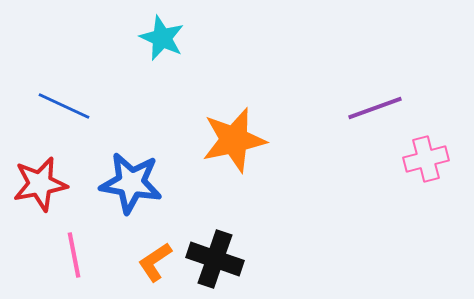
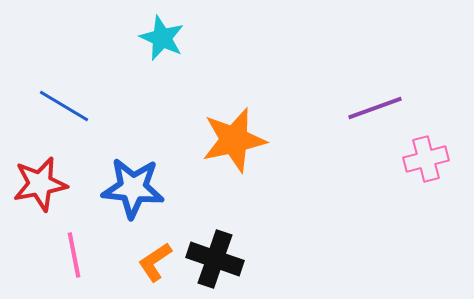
blue line: rotated 6 degrees clockwise
blue star: moved 2 px right, 5 px down; rotated 4 degrees counterclockwise
